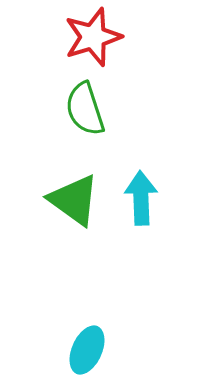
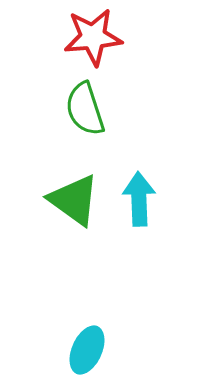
red star: rotated 12 degrees clockwise
cyan arrow: moved 2 px left, 1 px down
